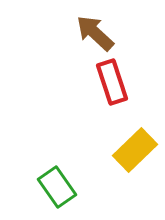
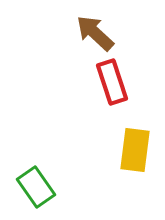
yellow rectangle: rotated 39 degrees counterclockwise
green rectangle: moved 21 px left
